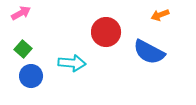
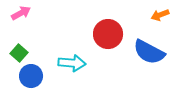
red circle: moved 2 px right, 2 px down
green square: moved 4 px left, 4 px down
